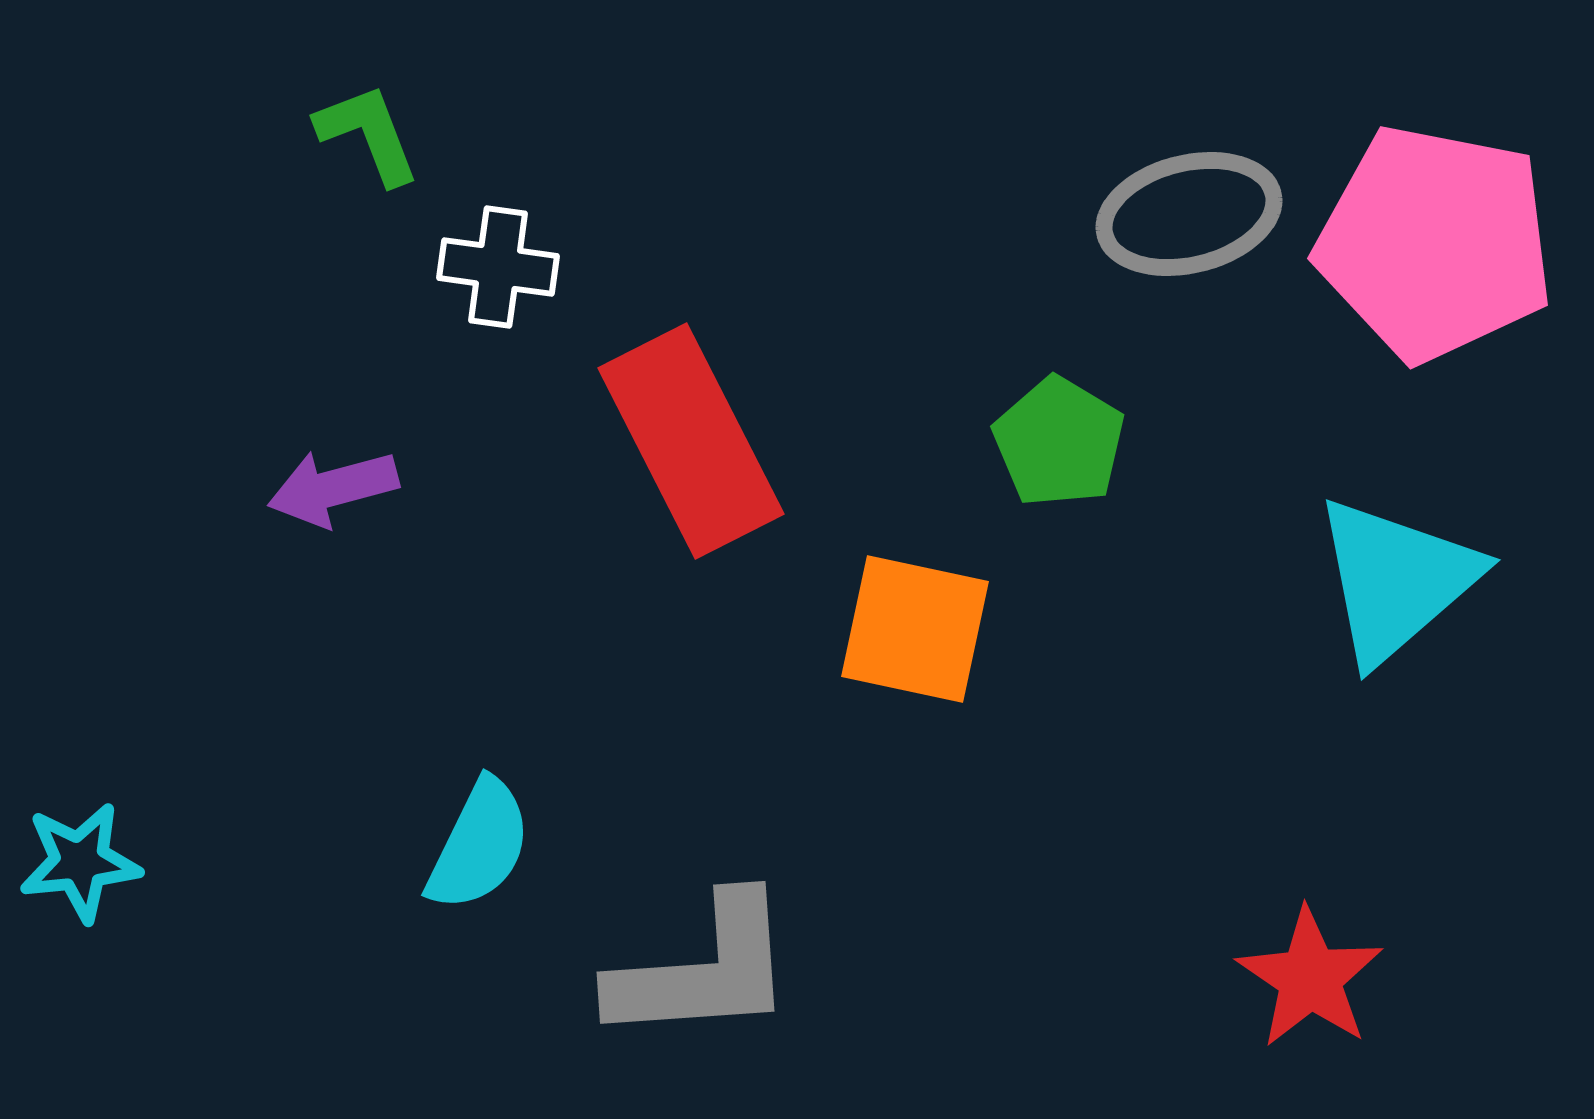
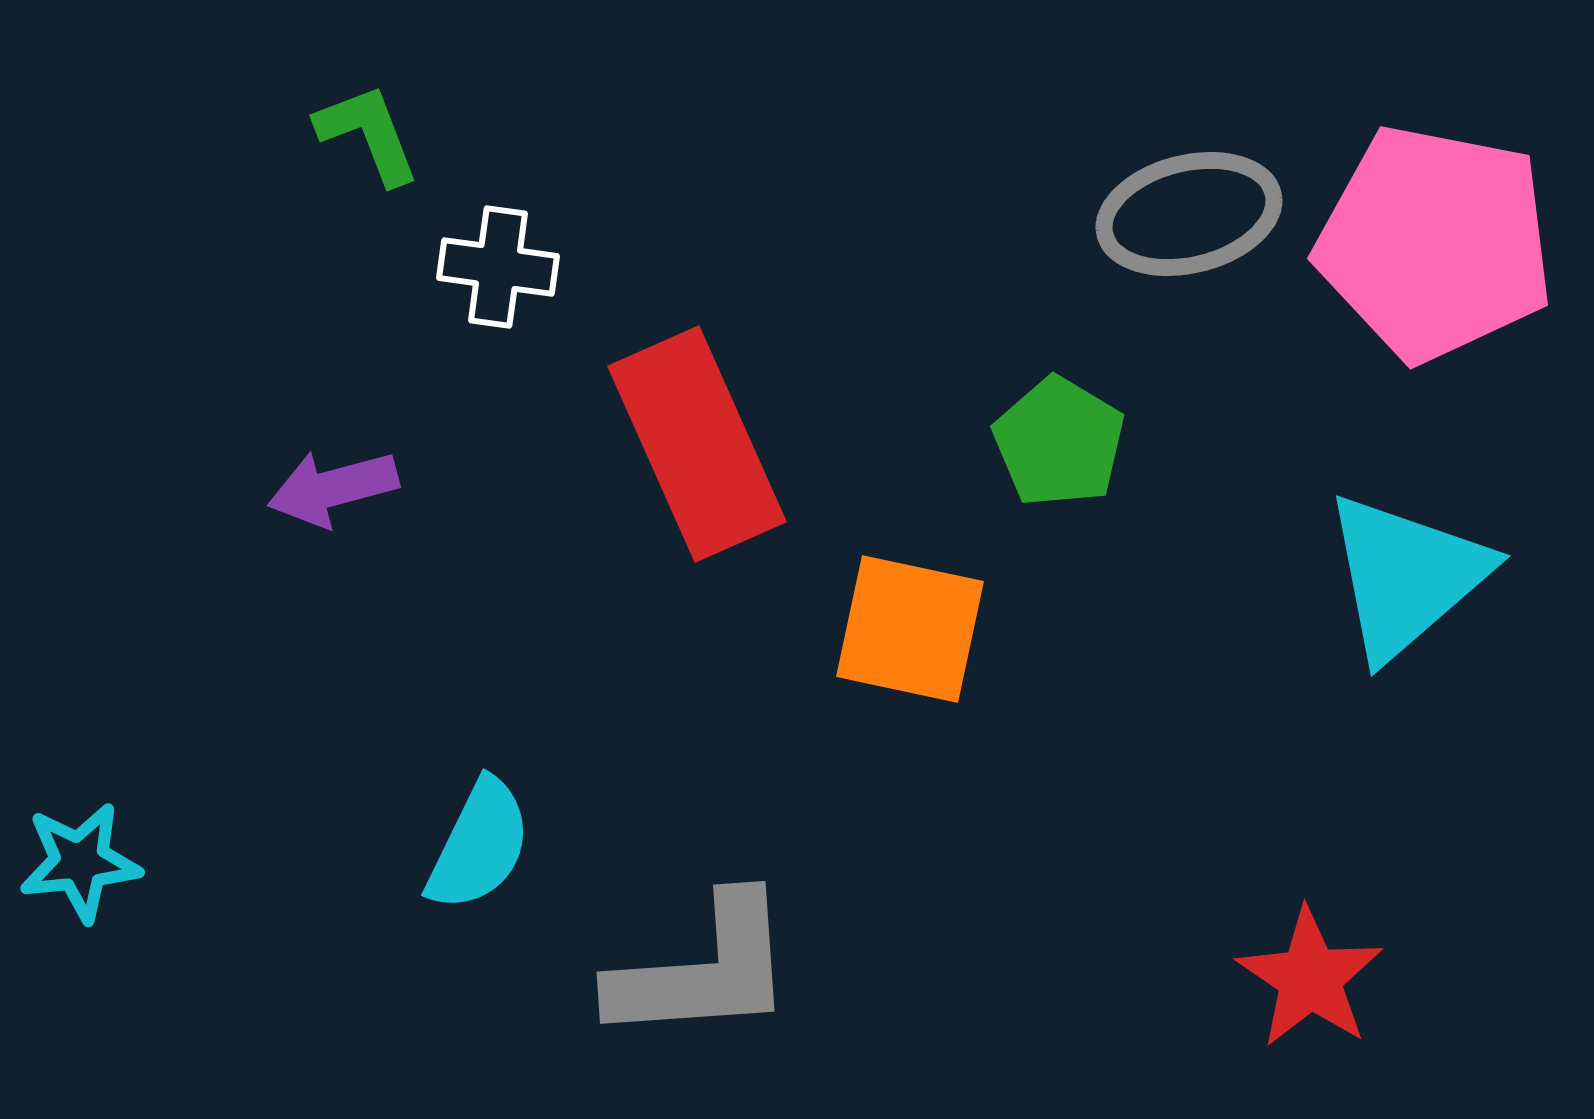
red rectangle: moved 6 px right, 3 px down; rotated 3 degrees clockwise
cyan triangle: moved 10 px right, 4 px up
orange square: moved 5 px left
